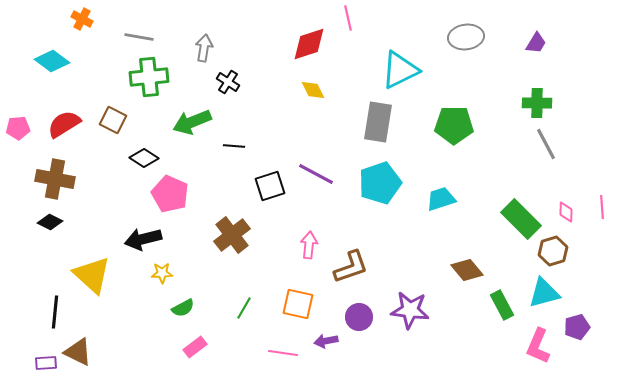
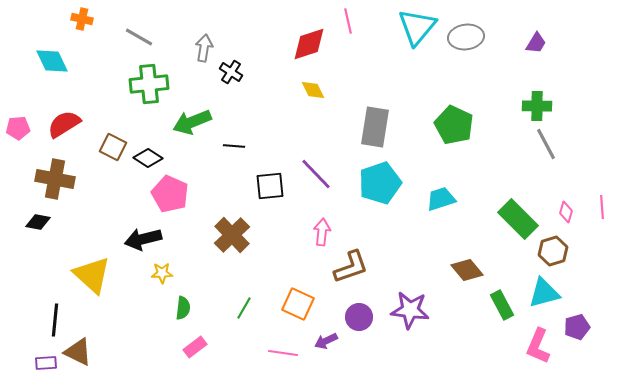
pink line at (348, 18): moved 3 px down
orange cross at (82, 19): rotated 15 degrees counterclockwise
gray line at (139, 37): rotated 20 degrees clockwise
cyan diamond at (52, 61): rotated 28 degrees clockwise
cyan triangle at (400, 70): moved 17 px right, 43 px up; rotated 24 degrees counterclockwise
green cross at (149, 77): moved 7 px down
black cross at (228, 82): moved 3 px right, 10 px up
green cross at (537, 103): moved 3 px down
brown square at (113, 120): moved 27 px down
gray rectangle at (378, 122): moved 3 px left, 5 px down
green pentagon at (454, 125): rotated 24 degrees clockwise
black diamond at (144, 158): moved 4 px right
purple line at (316, 174): rotated 18 degrees clockwise
black square at (270, 186): rotated 12 degrees clockwise
pink diamond at (566, 212): rotated 15 degrees clockwise
green rectangle at (521, 219): moved 3 px left
black diamond at (50, 222): moved 12 px left; rotated 15 degrees counterclockwise
brown cross at (232, 235): rotated 6 degrees counterclockwise
pink arrow at (309, 245): moved 13 px right, 13 px up
orange square at (298, 304): rotated 12 degrees clockwise
green semicircle at (183, 308): rotated 55 degrees counterclockwise
black line at (55, 312): moved 8 px down
purple arrow at (326, 341): rotated 15 degrees counterclockwise
